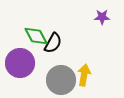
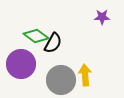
green diamond: rotated 25 degrees counterclockwise
purple circle: moved 1 px right, 1 px down
yellow arrow: moved 1 px right; rotated 15 degrees counterclockwise
